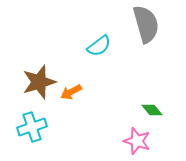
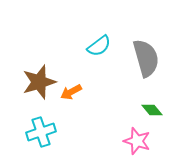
gray semicircle: moved 34 px down
cyan cross: moved 9 px right, 5 px down
